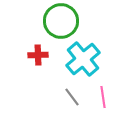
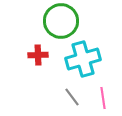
cyan cross: rotated 24 degrees clockwise
pink line: moved 1 px down
